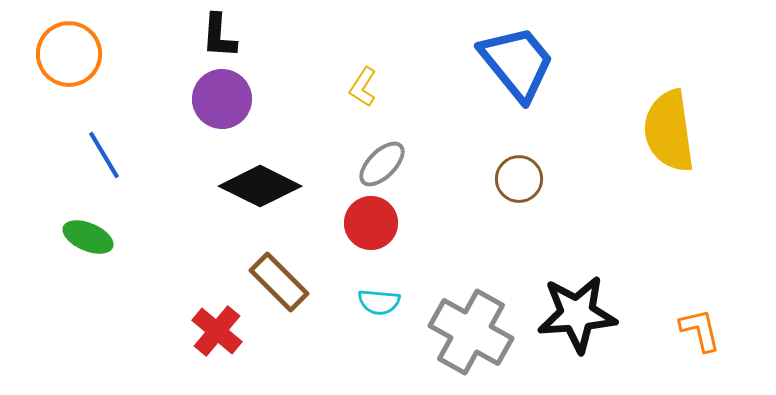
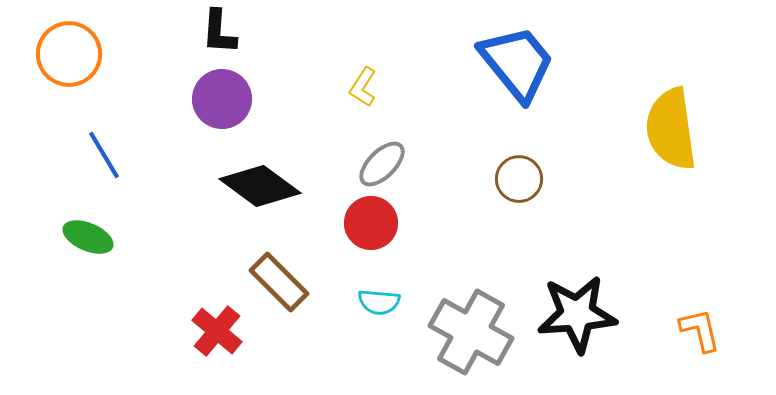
black L-shape: moved 4 px up
yellow semicircle: moved 2 px right, 2 px up
black diamond: rotated 10 degrees clockwise
